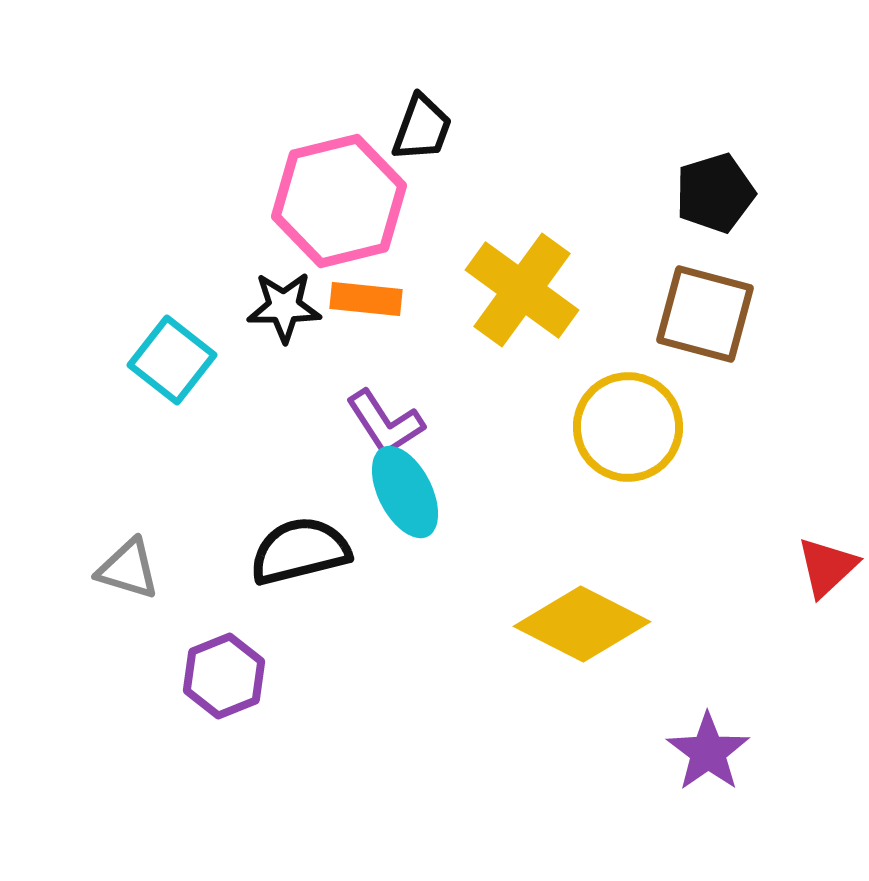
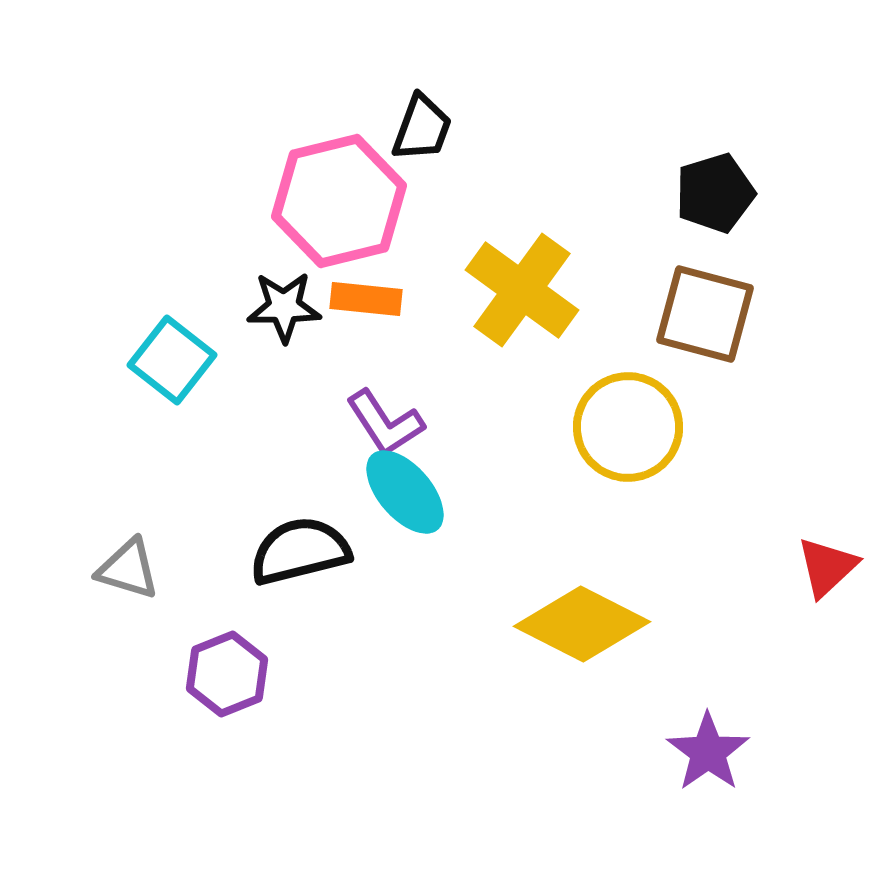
cyan ellipse: rotated 14 degrees counterclockwise
purple hexagon: moved 3 px right, 2 px up
